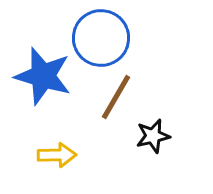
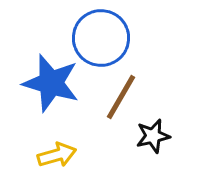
blue star: moved 8 px right, 7 px down
brown line: moved 5 px right
yellow arrow: rotated 15 degrees counterclockwise
